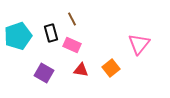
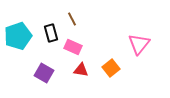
pink rectangle: moved 1 px right, 2 px down
